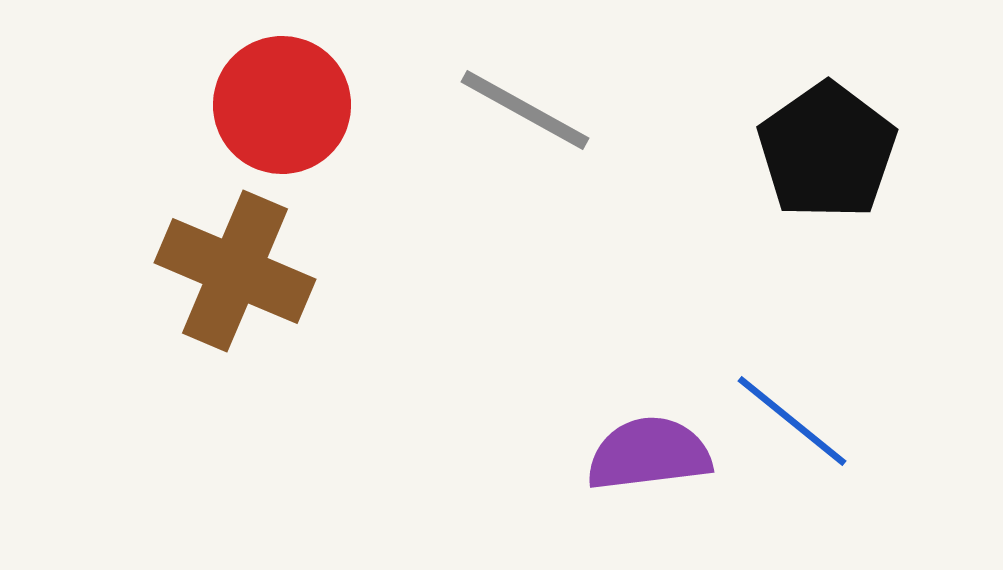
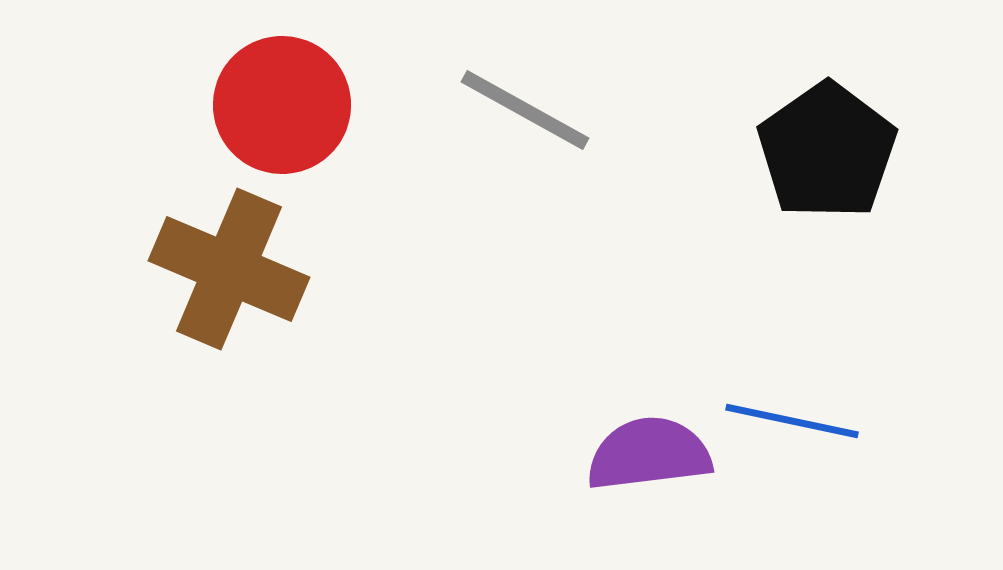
brown cross: moved 6 px left, 2 px up
blue line: rotated 27 degrees counterclockwise
